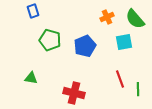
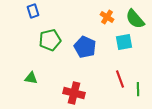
orange cross: rotated 32 degrees counterclockwise
green pentagon: rotated 30 degrees counterclockwise
blue pentagon: moved 1 px down; rotated 25 degrees counterclockwise
